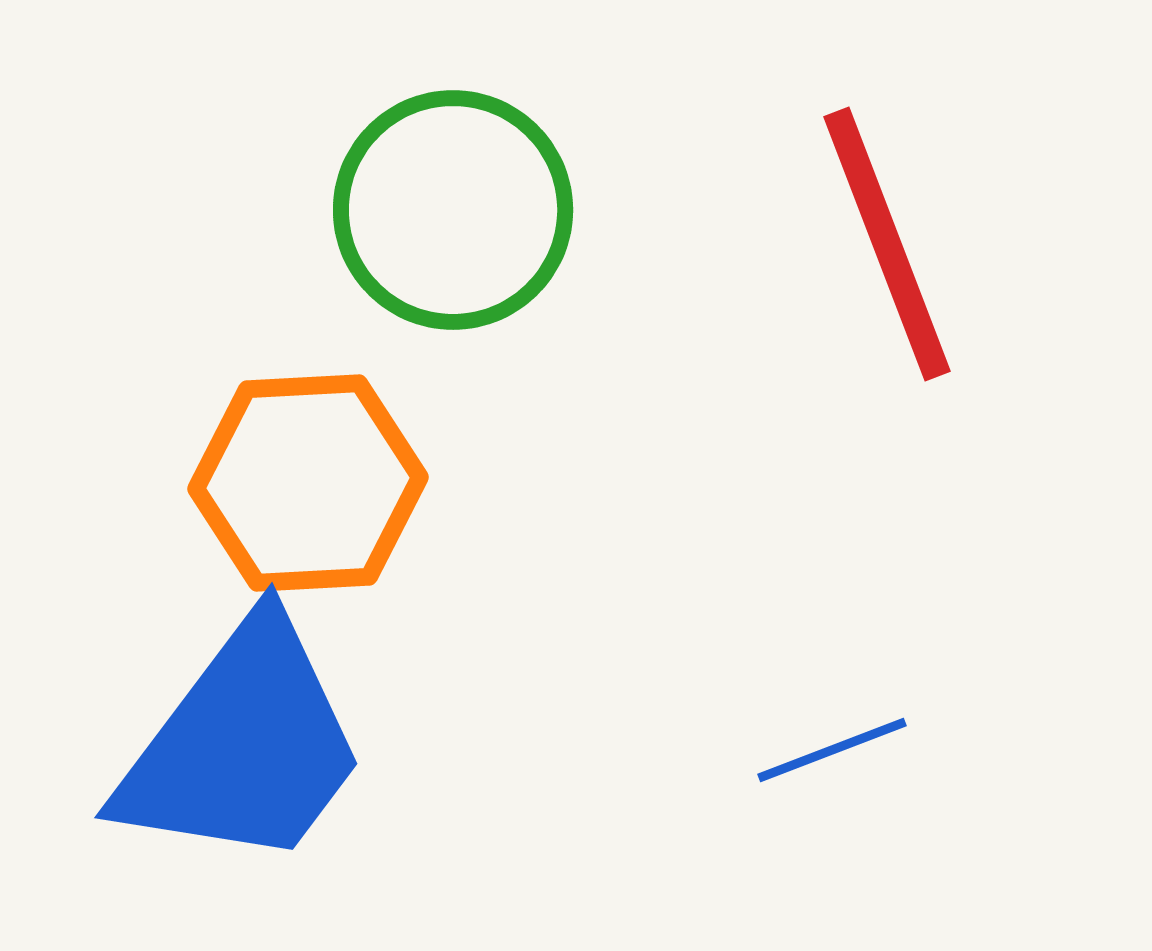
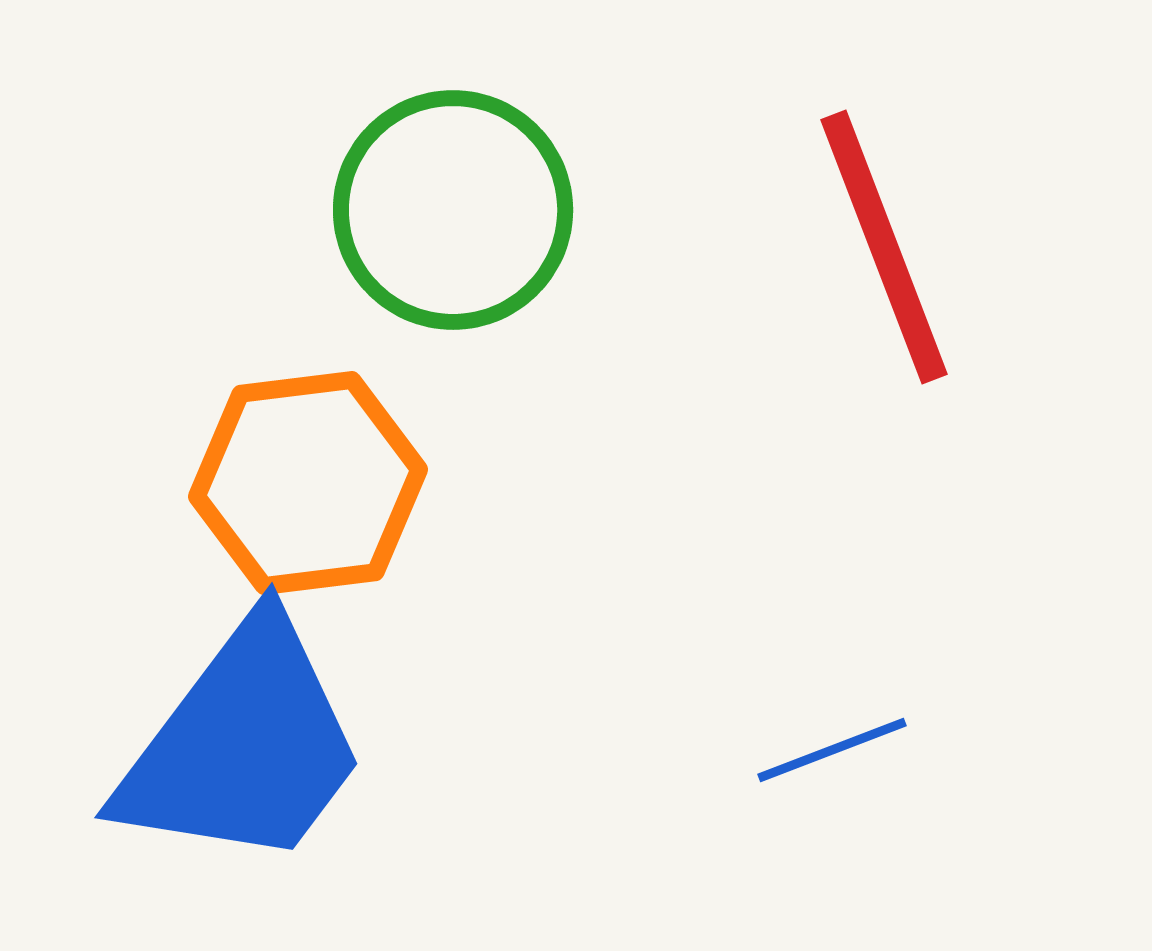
red line: moved 3 px left, 3 px down
orange hexagon: rotated 4 degrees counterclockwise
